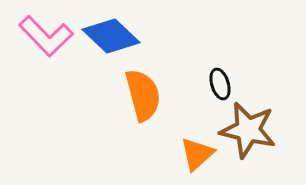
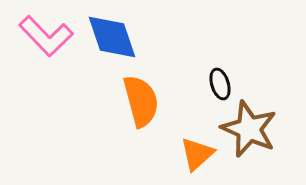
blue diamond: moved 1 px right, 1 px down; rotated 28 degrees clockwise
orange semicircle: moved 2 px left, 6 px down
brown star: moved 1 px right, 1 px up; rotated 10 degrees clockwise
